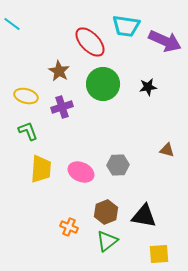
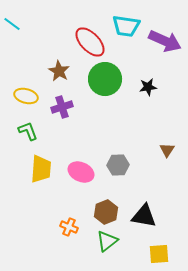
green circle: moved 2 px right, 5 px up
brown triangle: rotated 49 degrees clockwise
